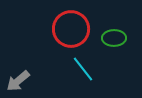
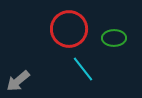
red circle: moved 2 px left
